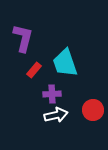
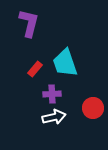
purple L-shape: moved 6 px right, 15 px up
red rectangle: moved 1 px right, 1 px up
red circle: moved 2 px up
white arrow: moved 2 px left, 2 px down
